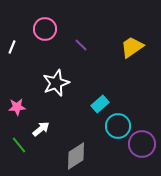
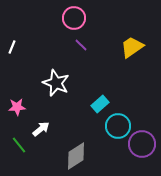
pink circle: moved 29 px right, 11 px up
white star: rotated 28 degrees counterclockwise
